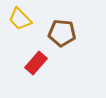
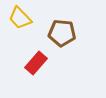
yellow trapezoid: moved 1 px up
